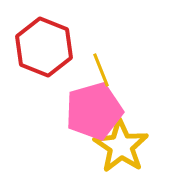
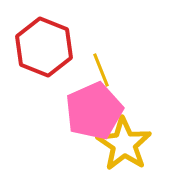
pink pentagon: rotated 8 degrees counterclockwise
yellow star: moved 3 px right, 2 px up
